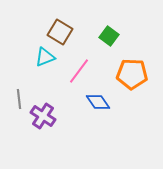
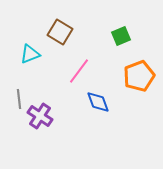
green square: moved 12 px right; rotated 30 degrees clockwise
cyan triangle: moved 15 px left, 3 px up
orange pentagon: moved 7 px right, 2 px down; rotated 24 degrees counterclockwise
blue diamond: rotated 15 degrees clockwise
purple cross: moved 3 px left
